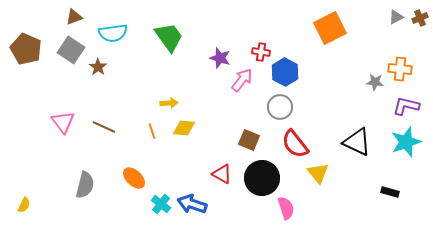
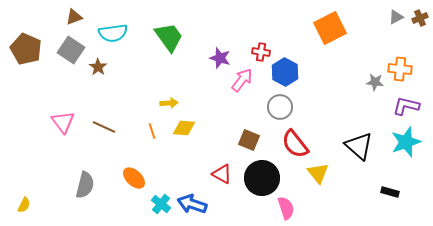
black triangle: moved 2 px right, 4 px down; rotated 16 degrees clockwise
